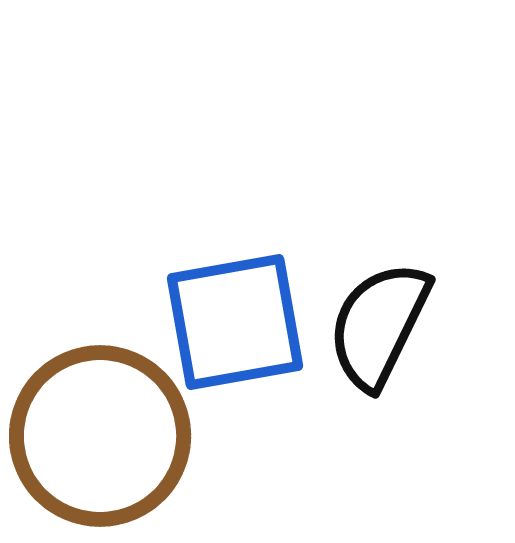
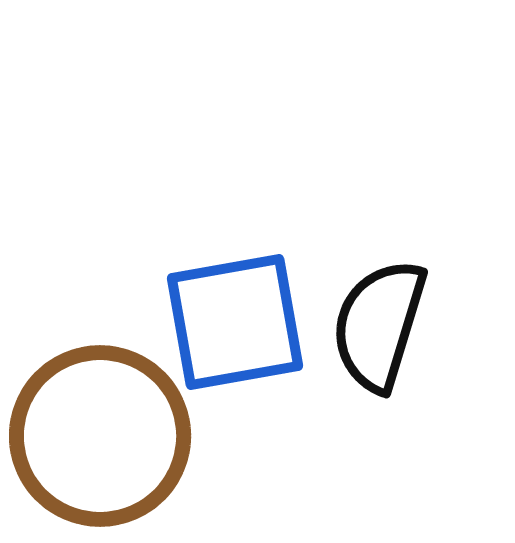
black semicircle: rotated 9 degrees counterclockwise
